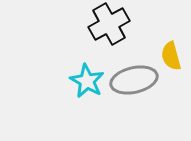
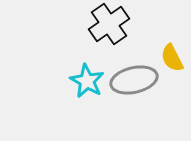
black cross: rotated 6 degrees counterclockwise
yellow semicircle: moved 1 px right, 2 px down; rotated 12 degrees counterclockwise
